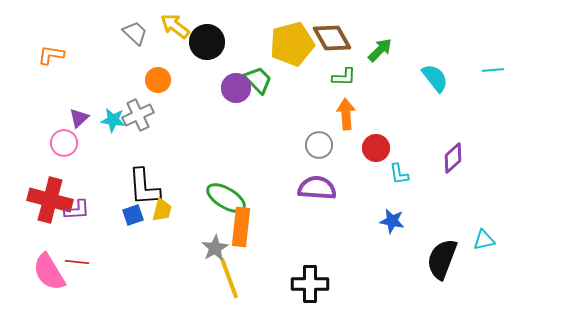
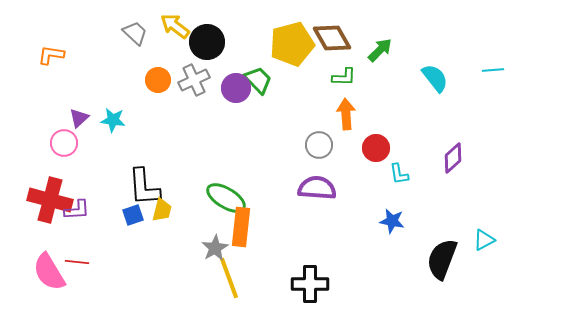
gray cross: moved 56 px right, 35 px up
cyan triangle: rotated 15 degrees counterclockwise
